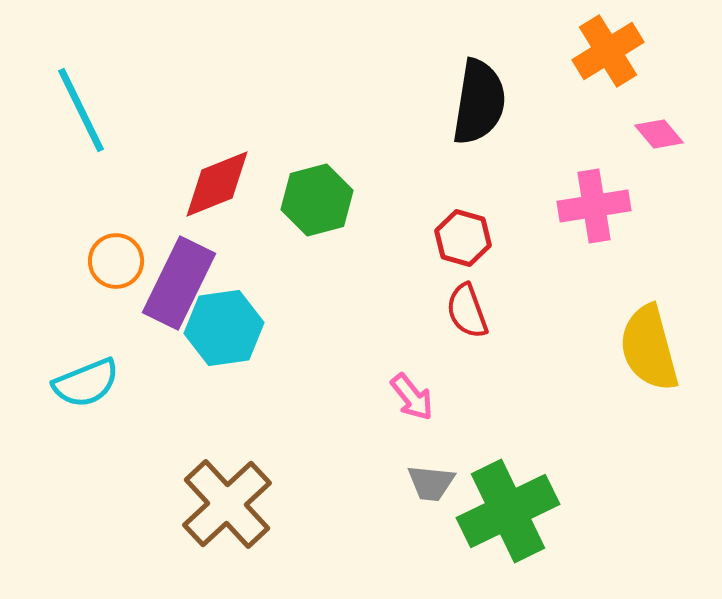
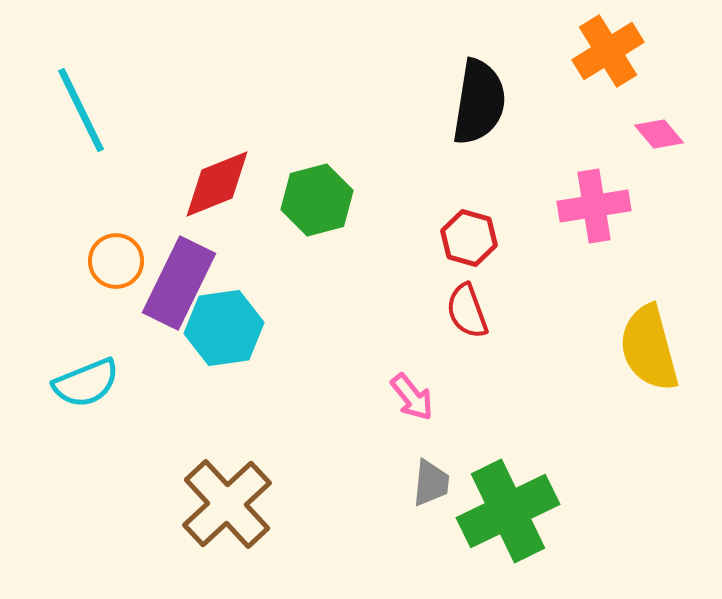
red hexagon: moved 6 px right
gray trapezoid: rotated 90 degrees counterclockwise
